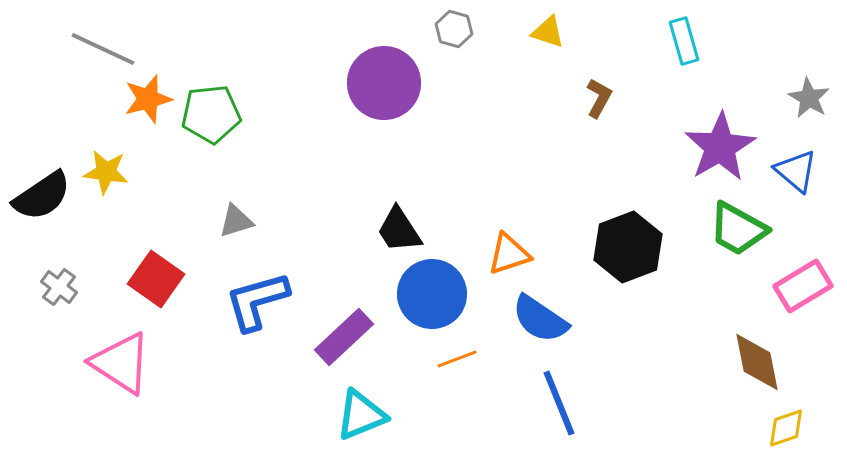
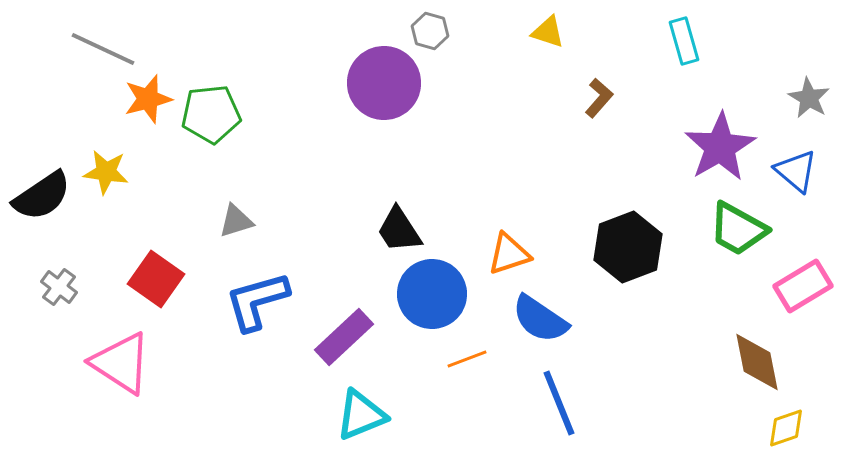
gray hexagon: moved 24 px left, 2 px down
brown L-shape: rotated 12 degrees clockwise
orange line: moved 10 px right
